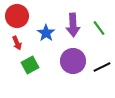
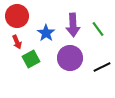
green line: moved 1 px left, 1 px down
red arrow: moved 1 px up
purple circle: moved 3 px left, 3 px up
green square: moved 1 px right, 6 px up
